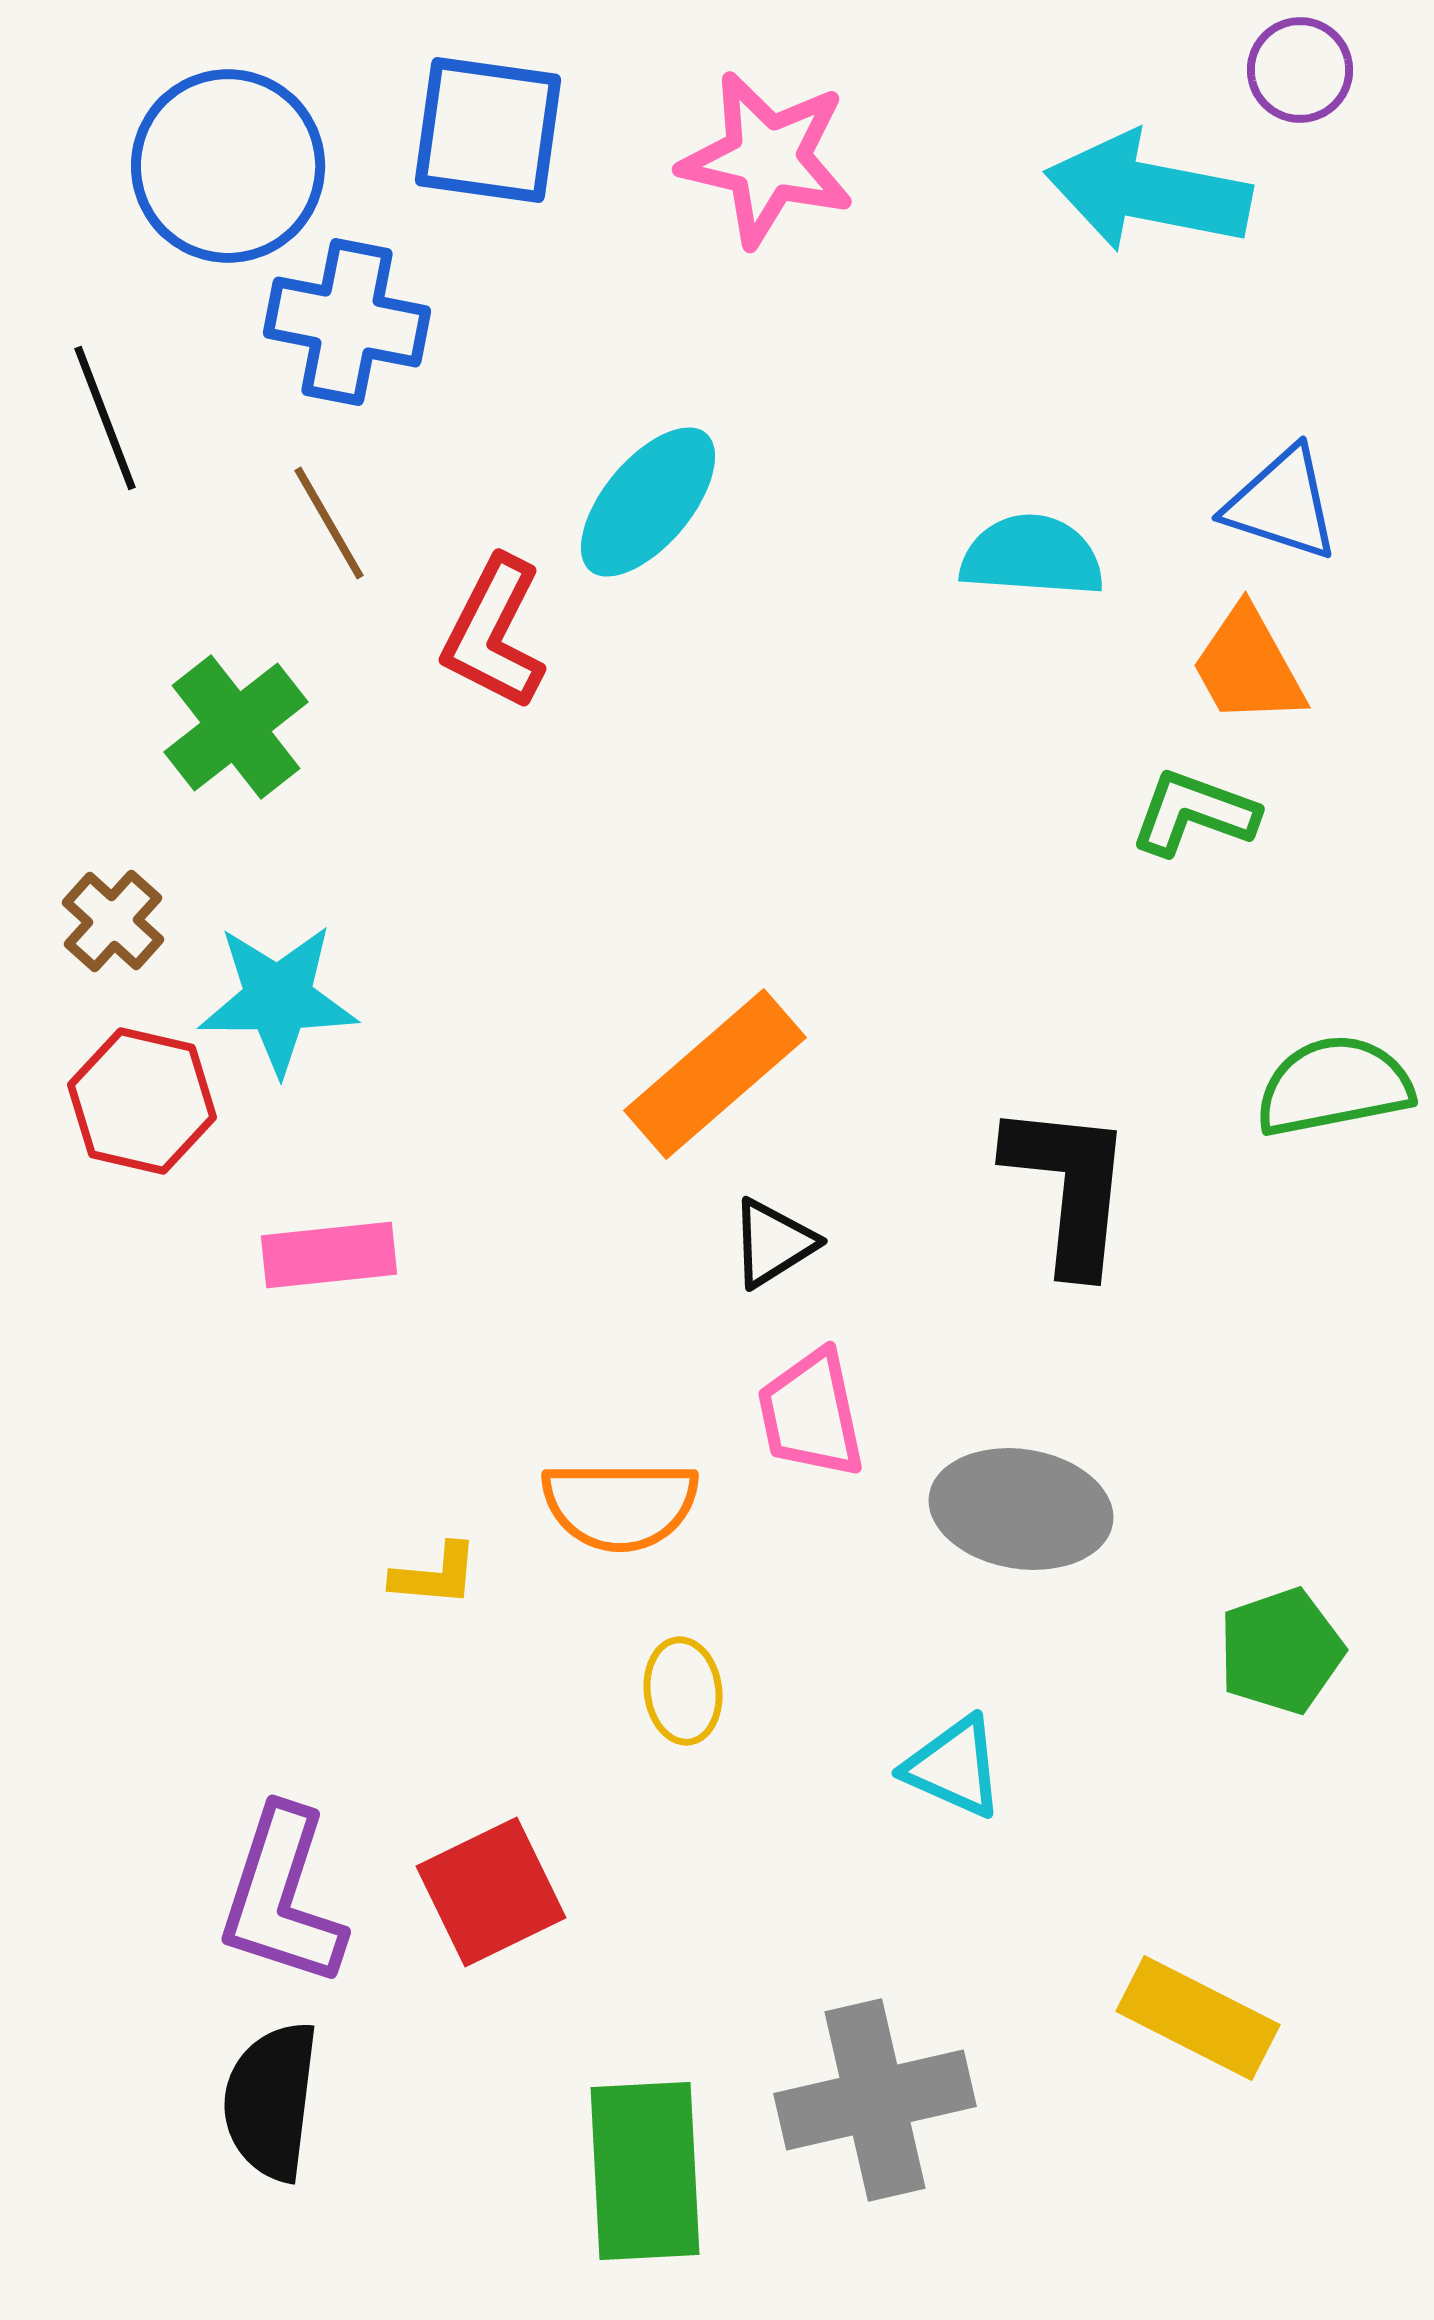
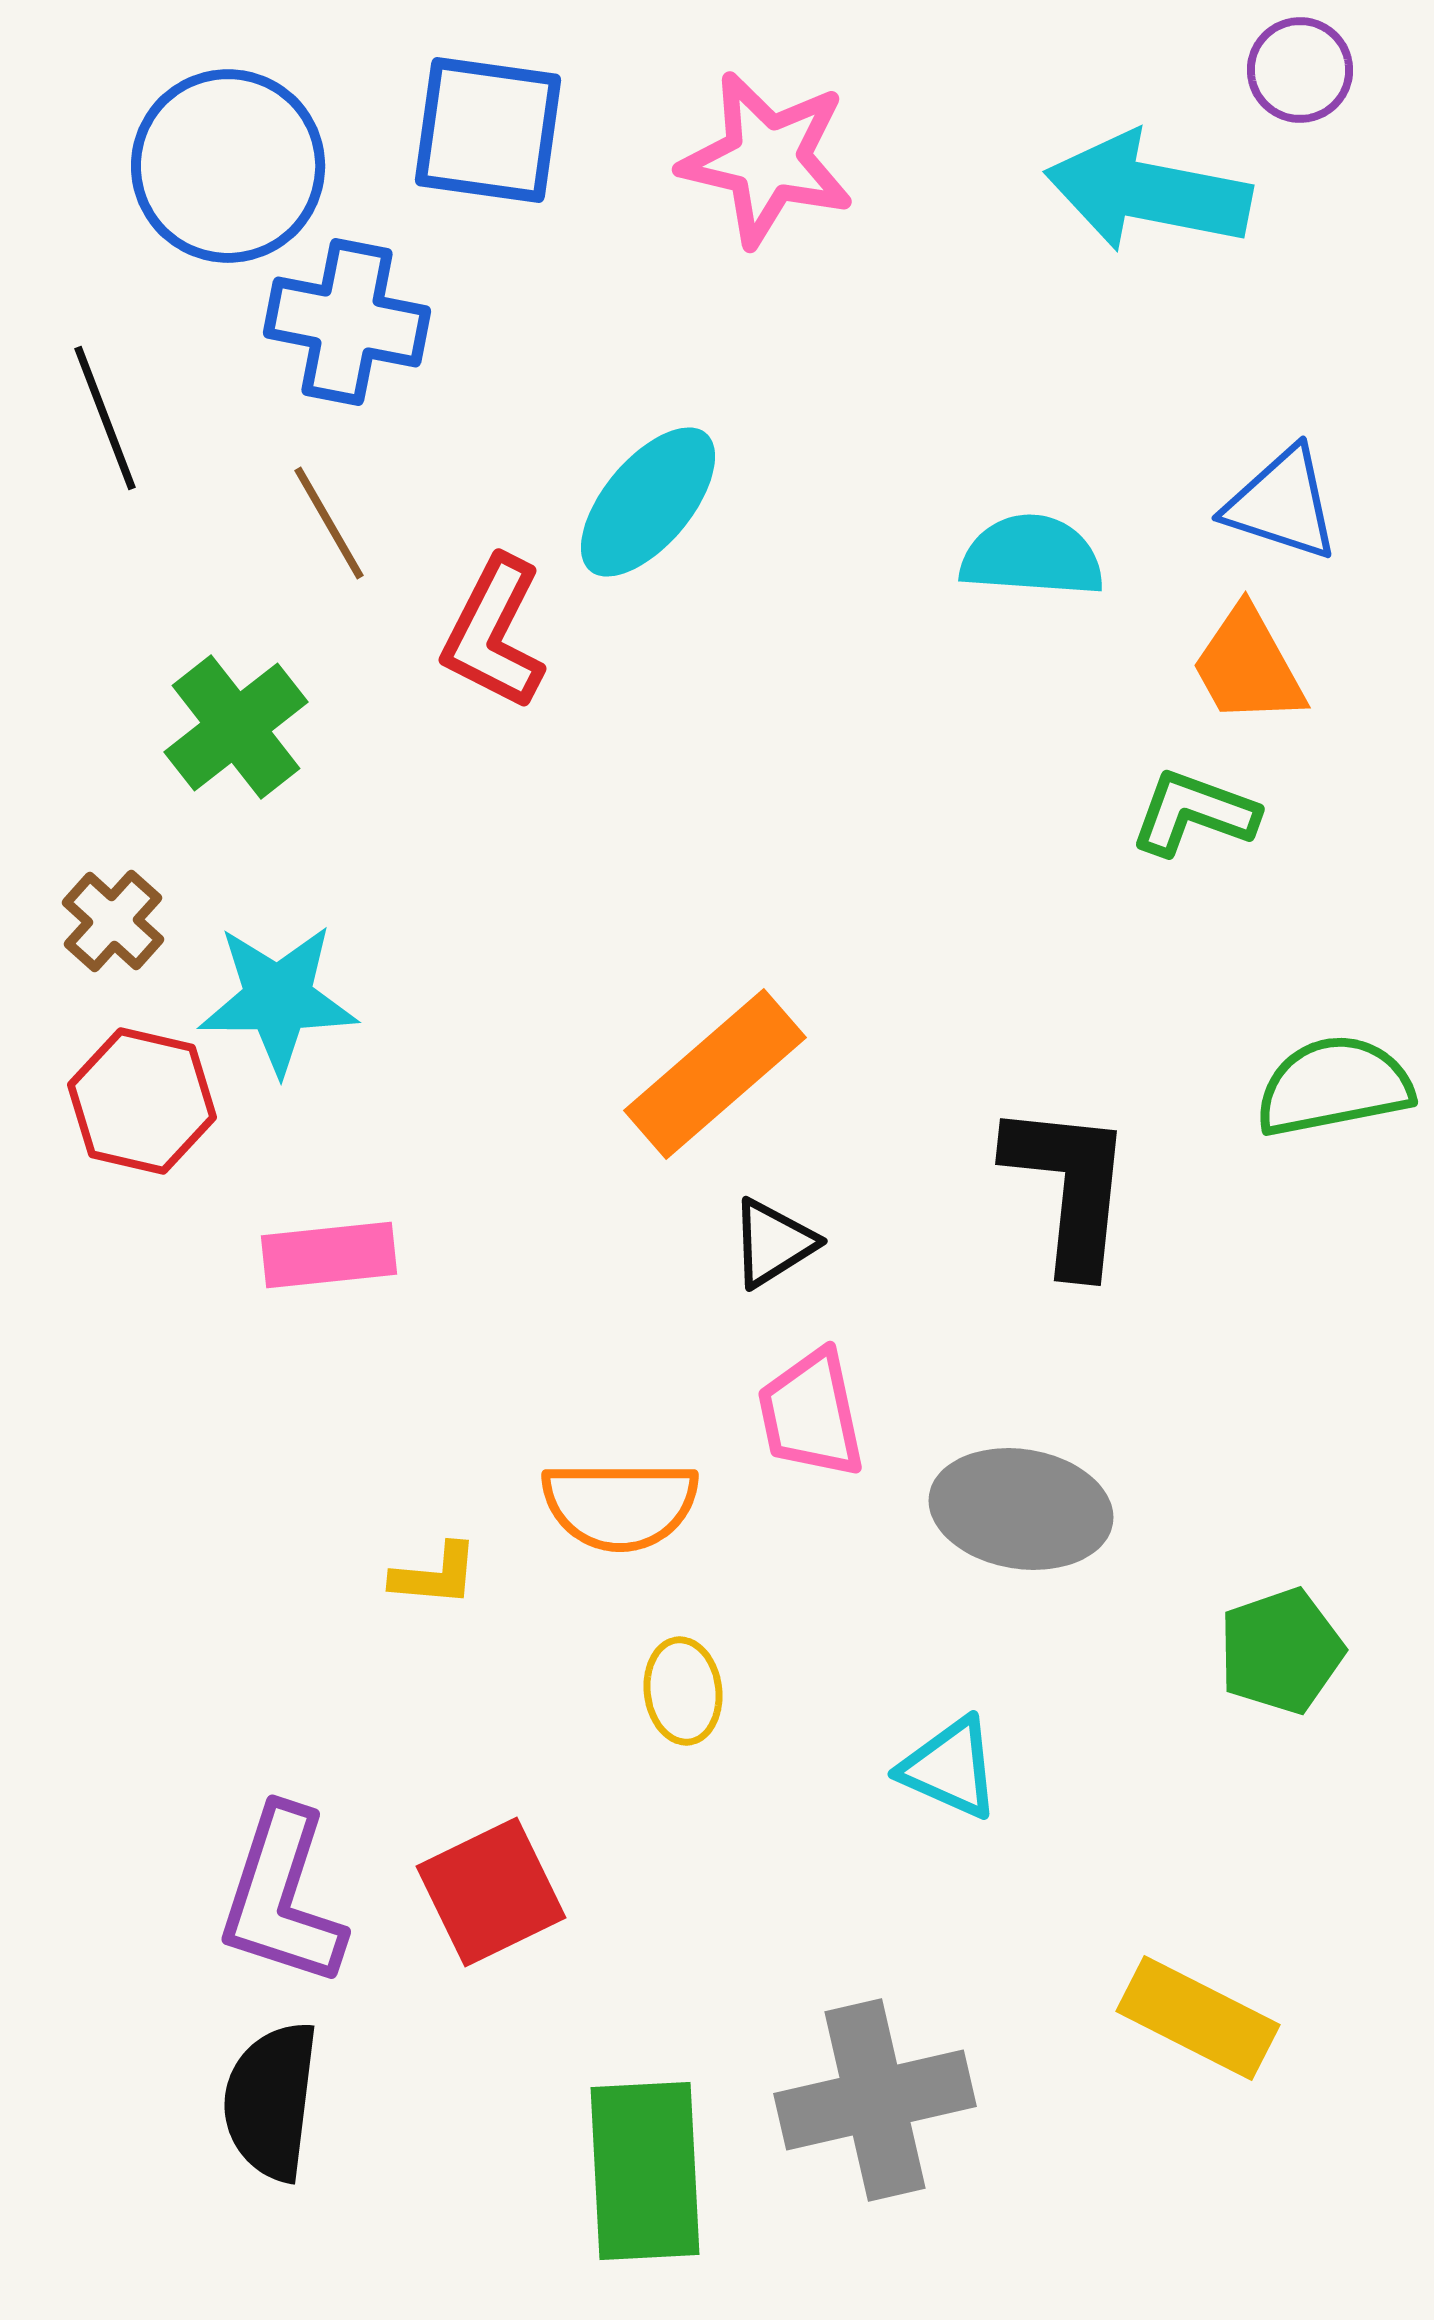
cyan triangle: moved 4 px left, 1 px down
